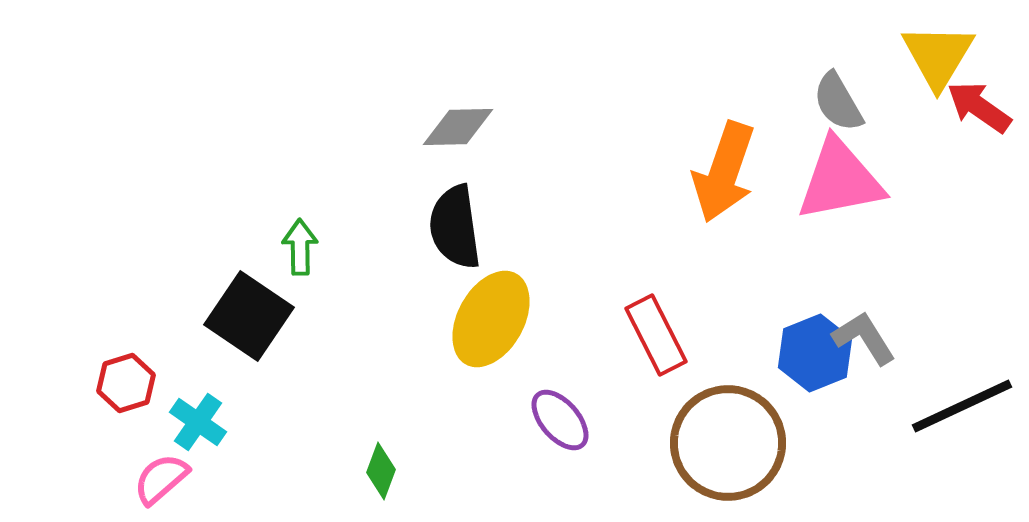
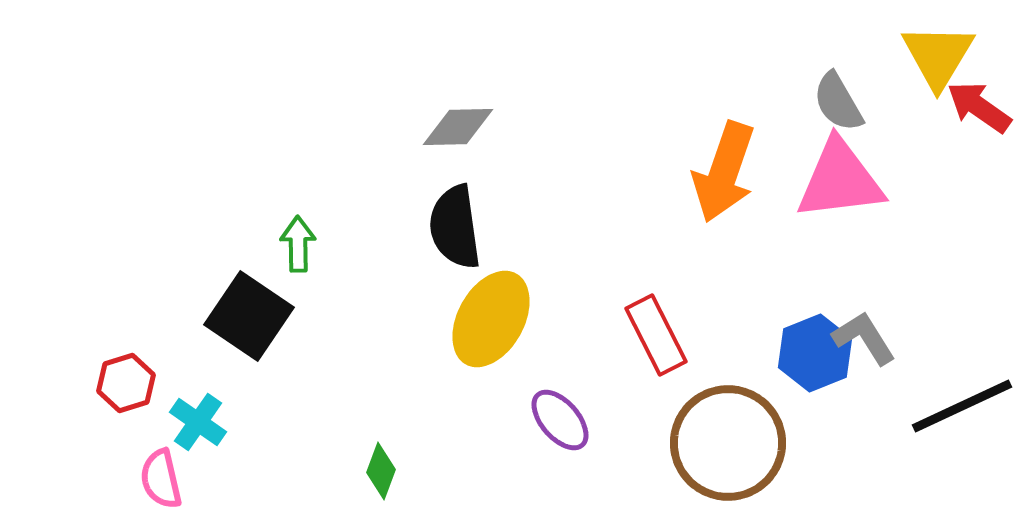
pink triangle: rotated 4 degrees clockwise
green arrow: moved 2 px left, 3 px up
pink semicircle: rotated 62 degrees counterclockwise
